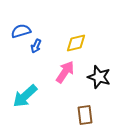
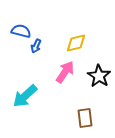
blue semicircle: rotated 30 degrees clockwise
black star: moved 1 px up; rotated 15 degrees clockwise
brown rectangle: moved 3 px down
